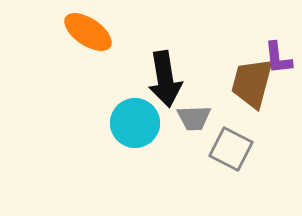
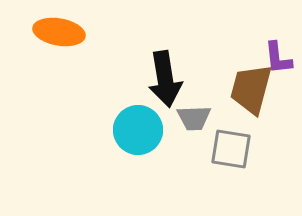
orange ellipse: moved 29 px left; rotated 24 degrees counterclockwise
brown trapezoid: moved 1 px left, 6 px down
cyan circle: moved 3 px right, 7 px down
gray square: rotated 18 degrees counterclockwise
